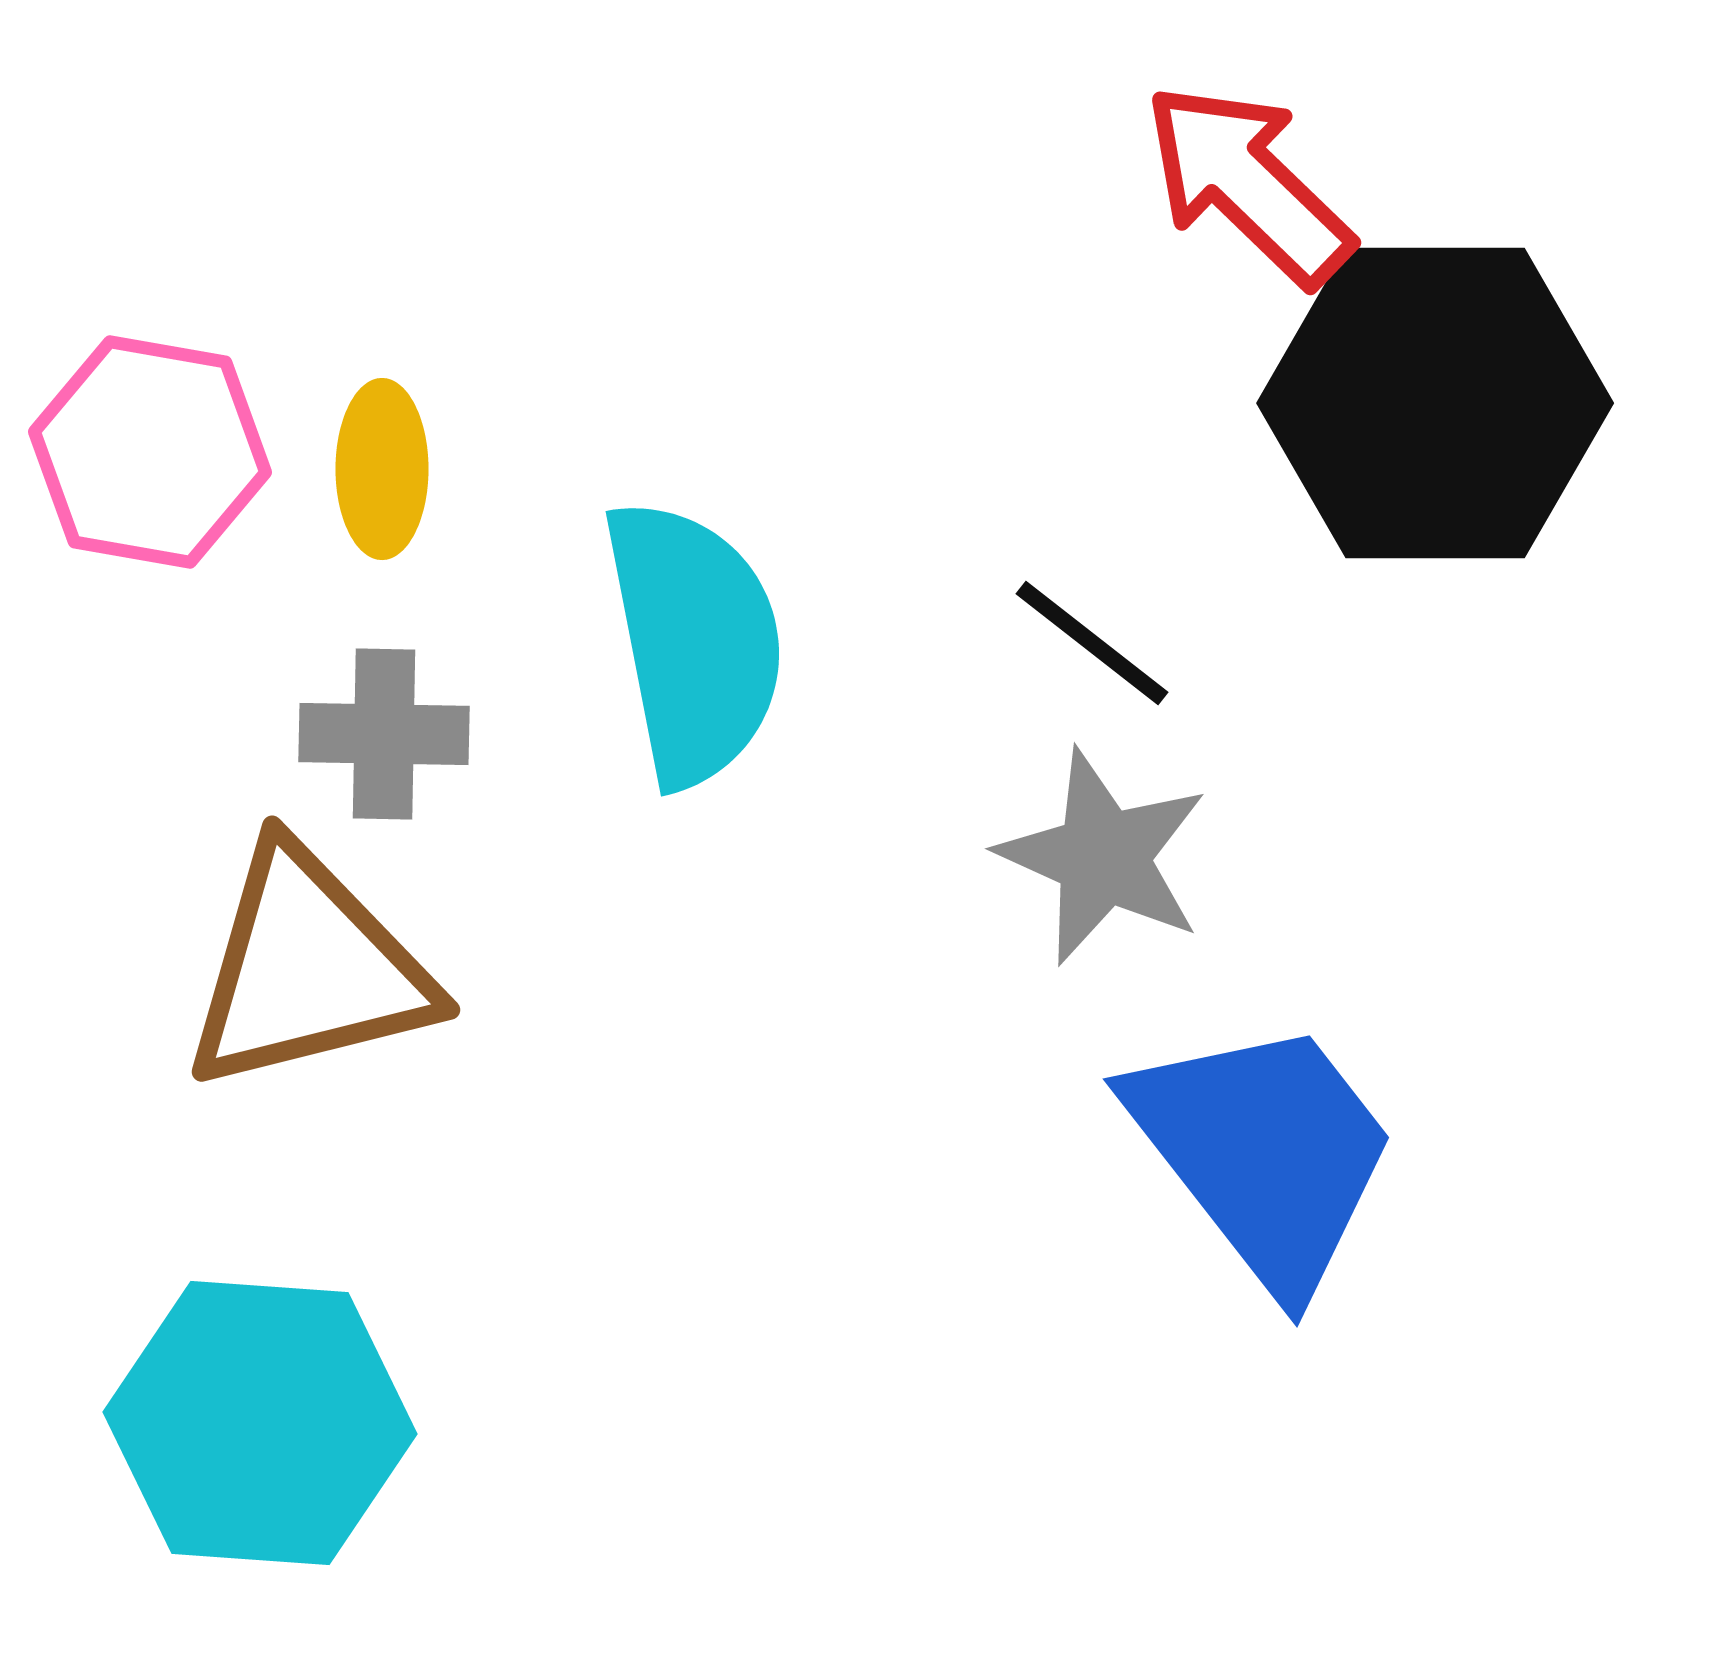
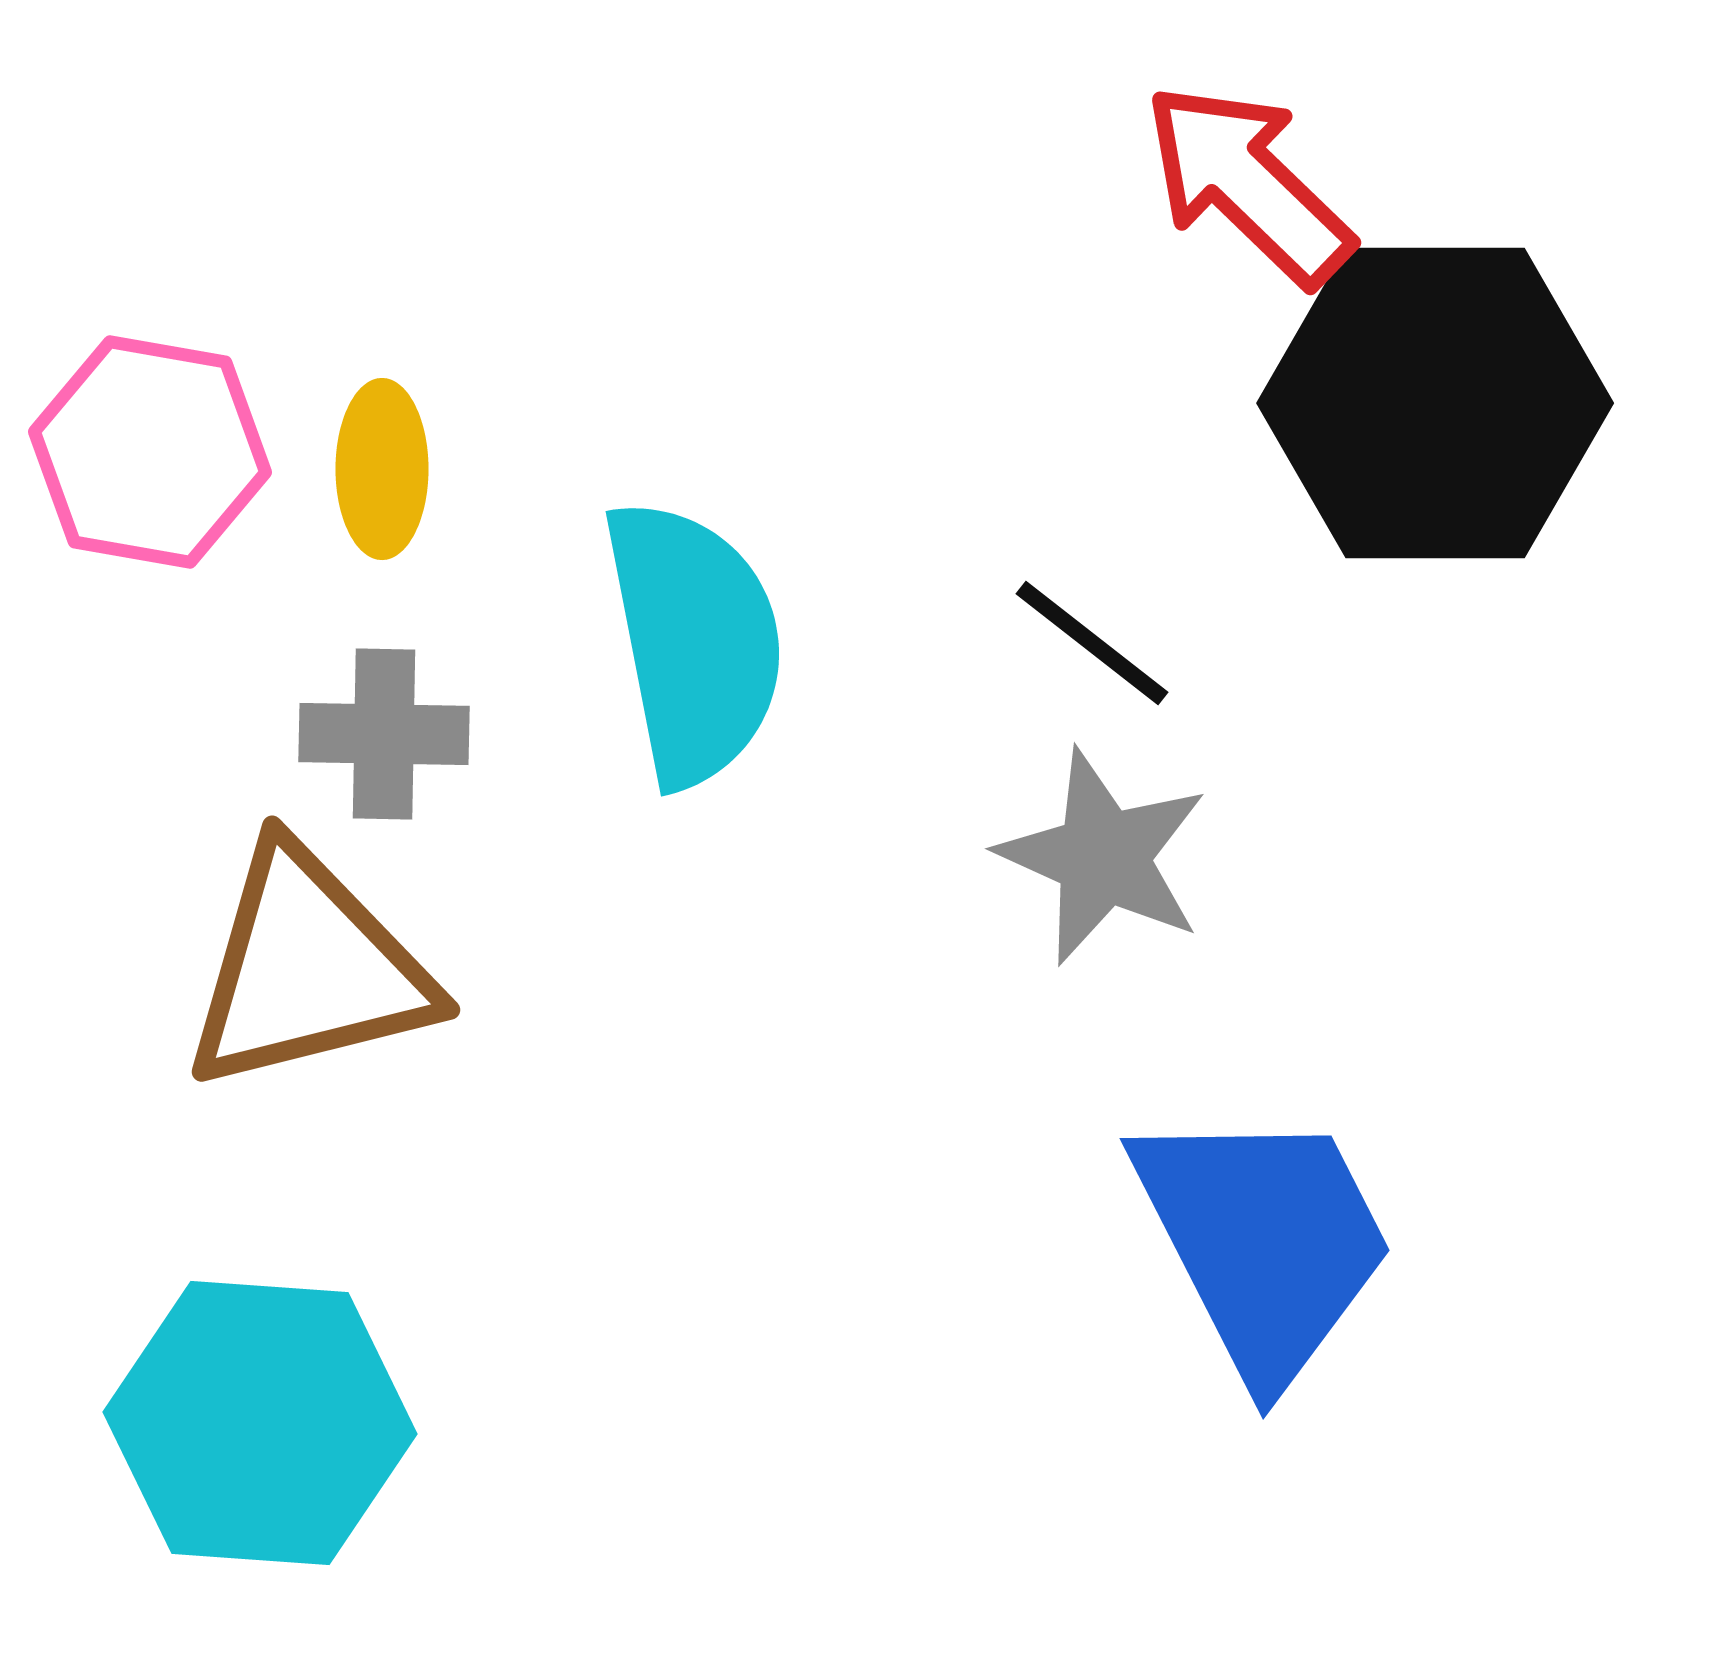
blue trapezoid: moved 89 px down; rotated 11 degrees clockwise
